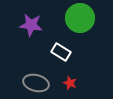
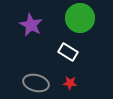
purple star: rotated 20 degrees clockwise
white rectangle: moved 7 px right
red star: rotated 16 degrees counterclockwise
